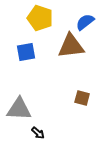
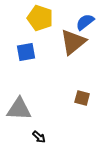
brown triangle: moved 2 px right, 4 px up; rotated 32 degrees counterclockwise
black arrow: moved 1 px right, 4 px down
